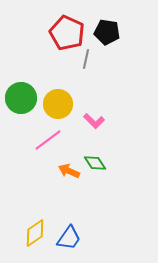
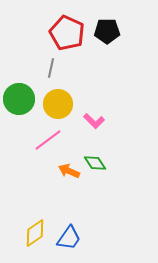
black pentagon: moved 1 px up; rotated 10 degrees counterclockwise
gray line: moved 35 px left, 9 px down
green circle: moved 2 px left, 1 px down
